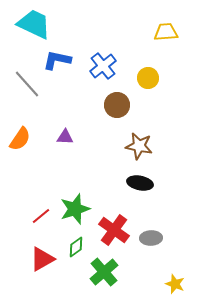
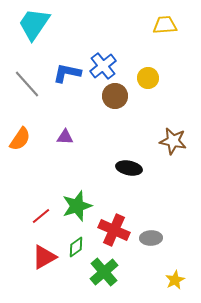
cyan trapezoid: rotated 81 degrees counterclockwise
yellow trapezoid: moved 1 px left, 7 px up
blue L-shape: moved 10 px right, 13 px down
brown circle: moved 2 px left, 9 px up
brown star: moved 34 px right, 5 px up
black ellipse: moved 11 px left, 15 px up
green star: moved 2 px right, 3 px up
red cross: rotated 12 degrees counterclockwise
red triangle: moved 2 px right, 2 px up
yellow star: moved 4 px up; rotated 24 degrees clockwise
